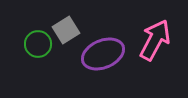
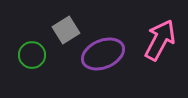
pink arrow: moved 5 px right
green circle: moved 6 px left, 11 px down
